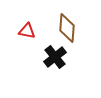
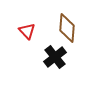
red triangle: rotated 36 degrees clockwise
